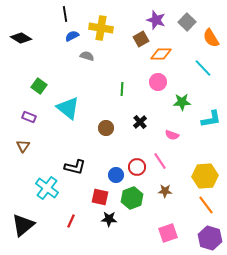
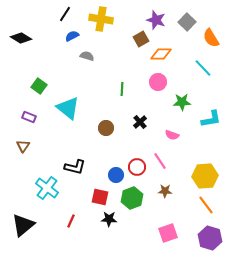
black line: rotated 42 degrees clockwise
yellow cross: moved 9 px up
